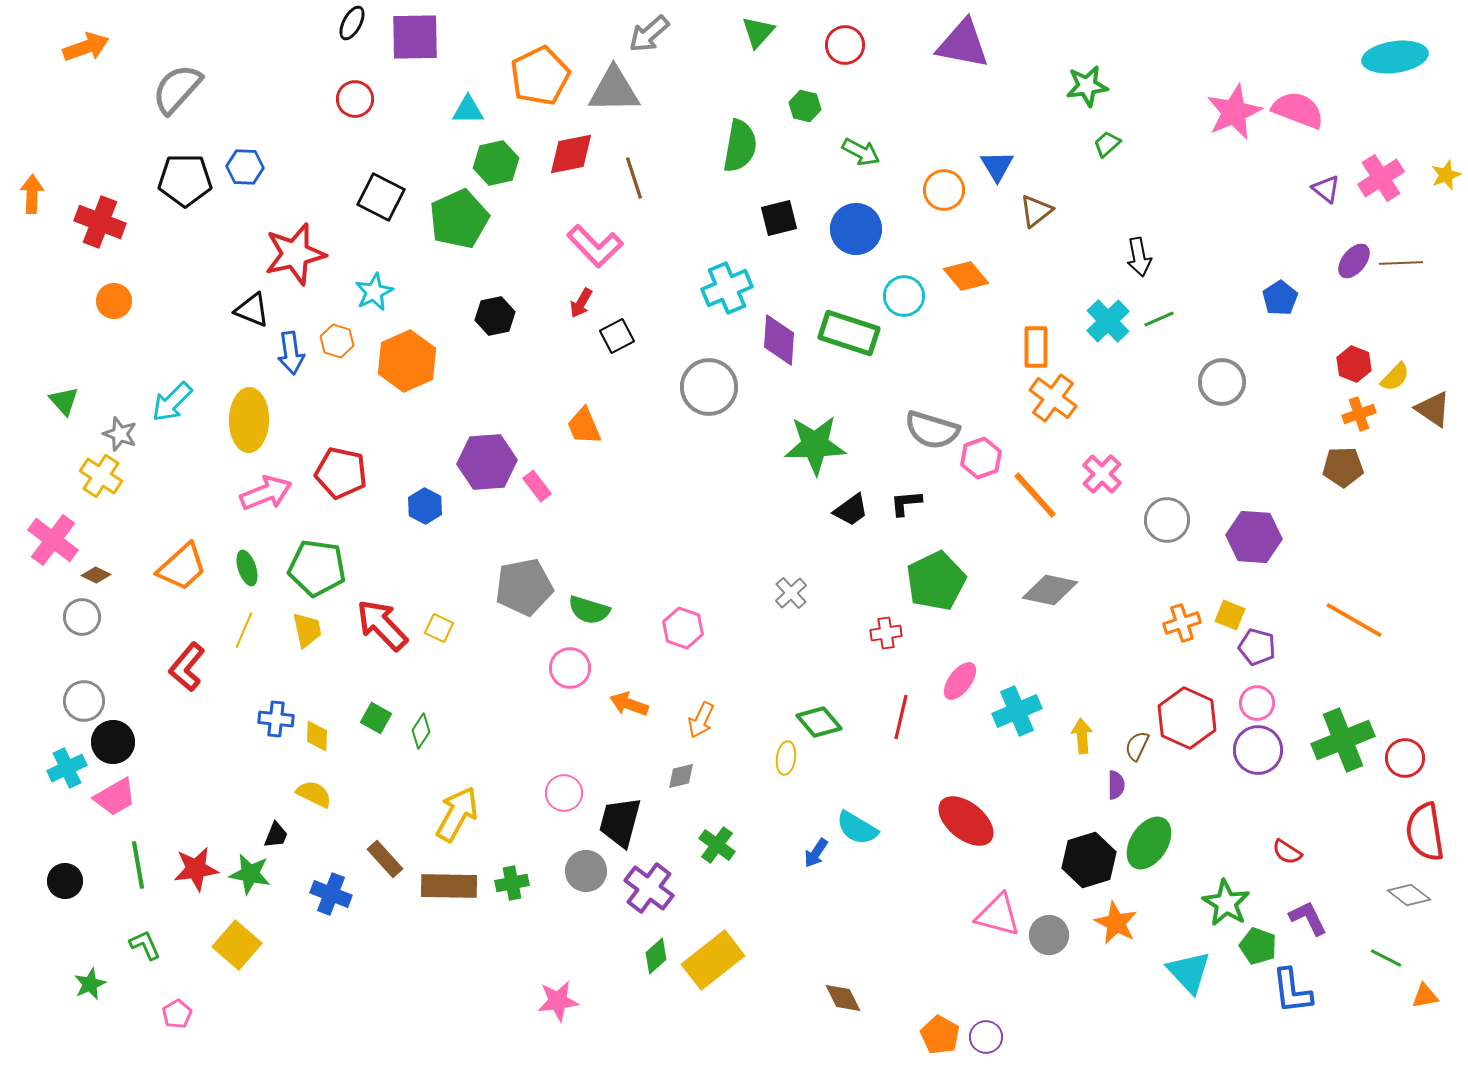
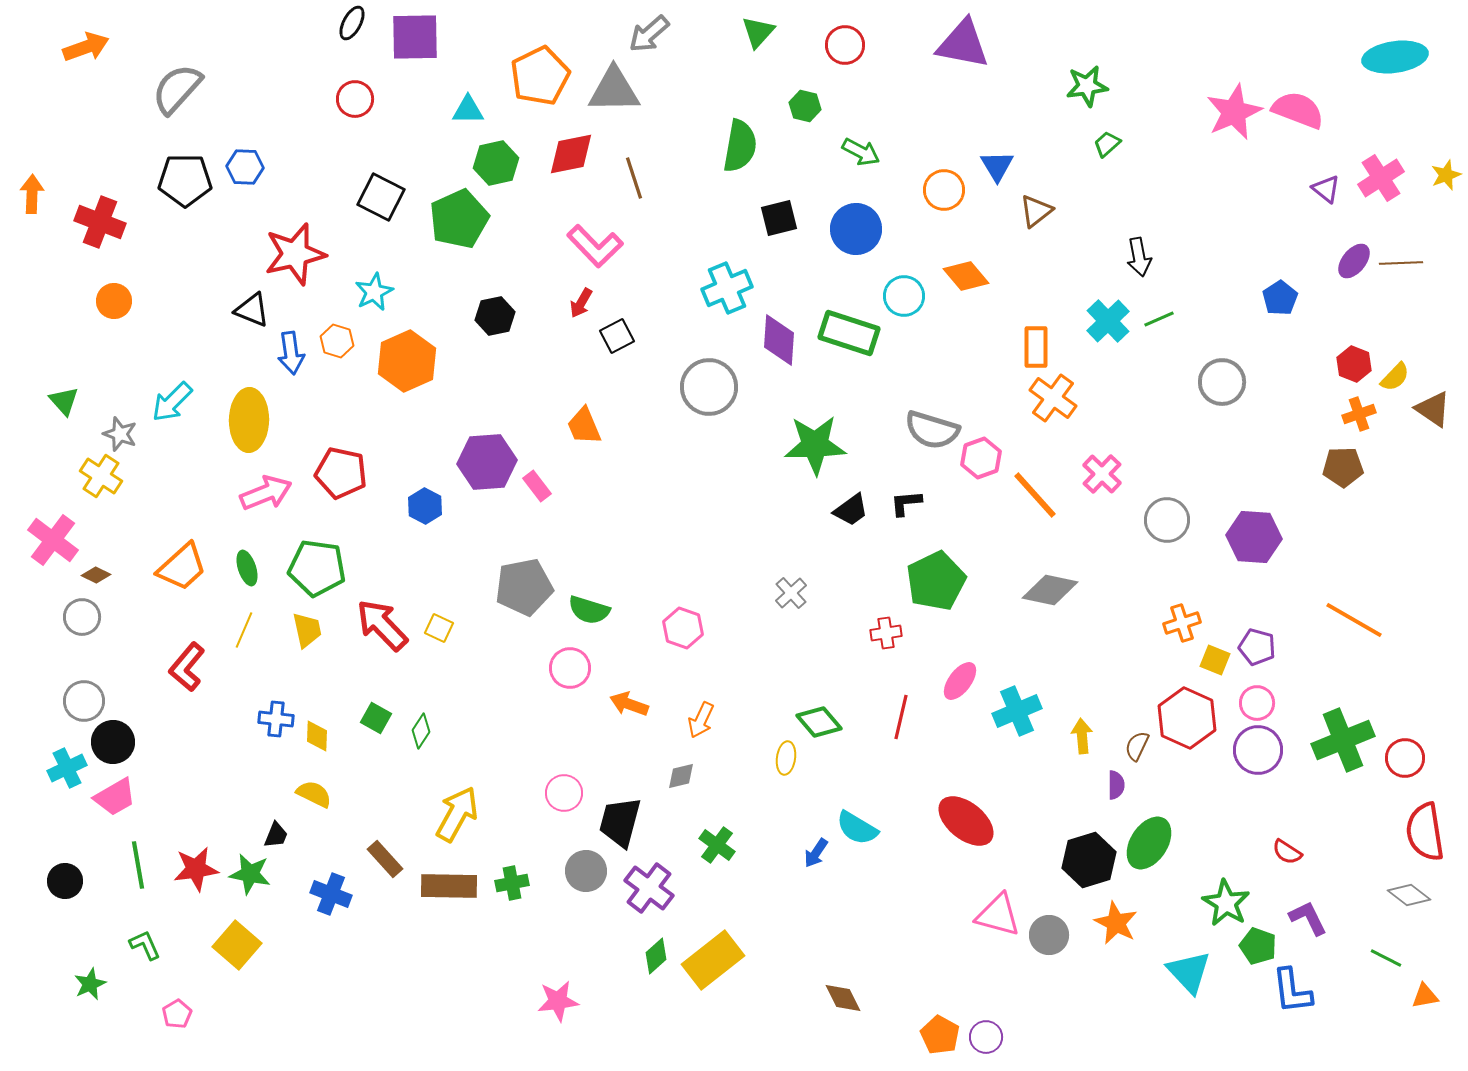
yellow square at (1230, 615): moved 15 px left, 45 px down
